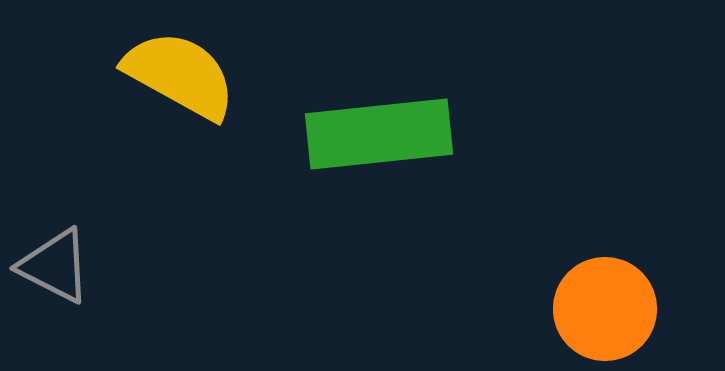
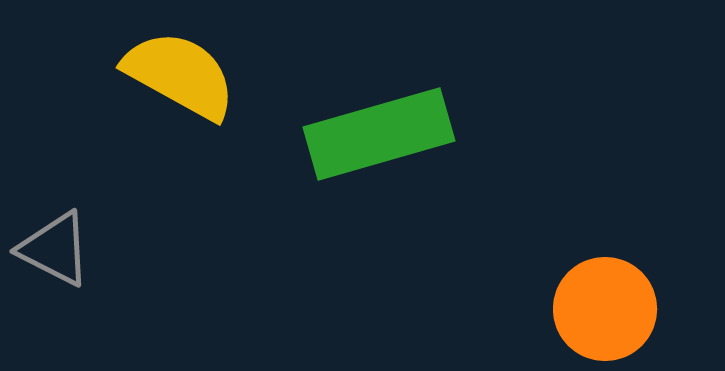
green rectangle: rotated 10 degrees counterclockwise
gray triangle: moved 17 px up
